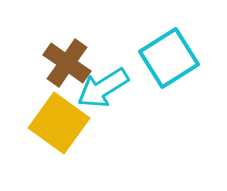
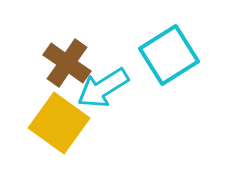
cyan square: moved 3 px up
